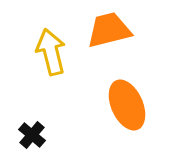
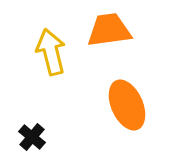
orange trapezoid: rotated 6 degrees clockwise
black cross: moved 2 px down
